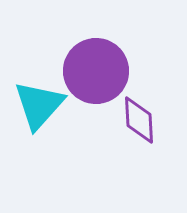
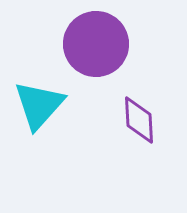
purple circle: moved 27 px up
